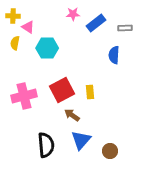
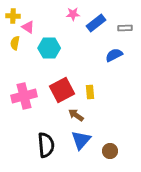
cyan hexagon: moved 2 px right
blue semicircle: rotated 60 degrees clockwise
brown arrow: moved 4 px right
